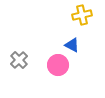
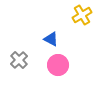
yellow cross: rotated 18 degrees counterclockwise
blue triangle: moved 21 px left, 6 px up
